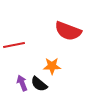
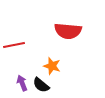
red semicircle: rotated 16 degrees counterclockwise
orange star: rotated 18 degrees clockwise
black semicircle: moved 2 px right, 1 px down
